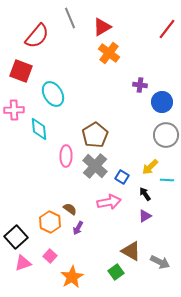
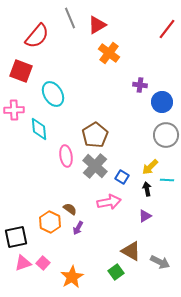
red triangle: moved 5 px left, 2 px up
pink ellipse: rotated 10 degrees counterclockwise
black arrow: moved 2 px right, 5 px up; rotated 24 degrees clockwise
black square: rotated 30 degrees clockwise
pink square: moved 7 px left, 7 px down
